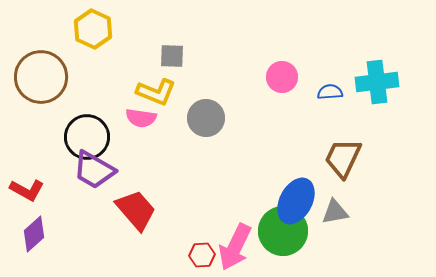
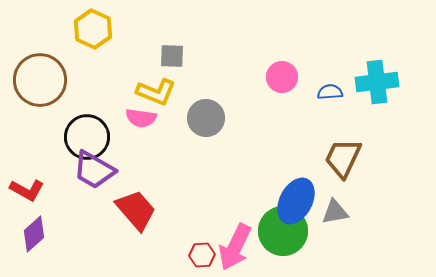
brown circle: moved 1 px left, 3 px down
